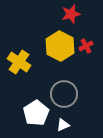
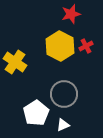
yellow cross: moved 4 px left
